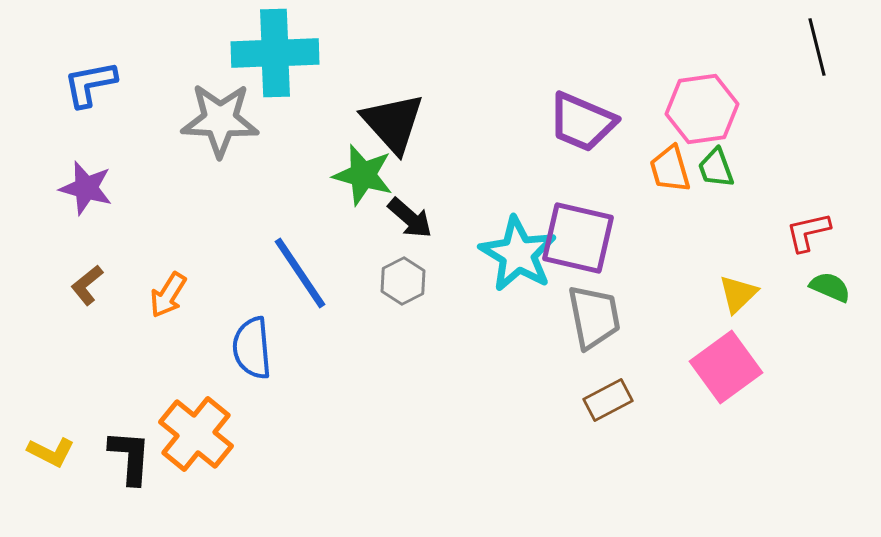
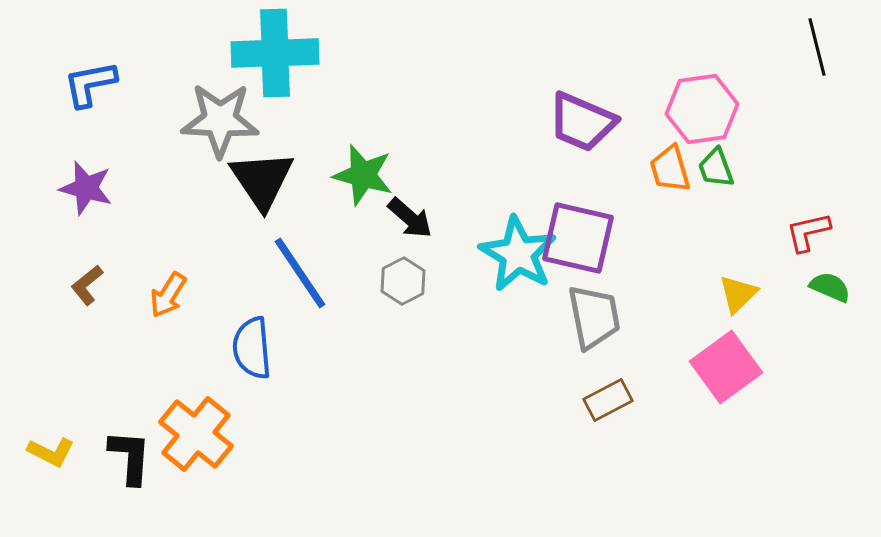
black triangle: moved 131 px left, 57 px down; rotated 8 degrees clockwise
